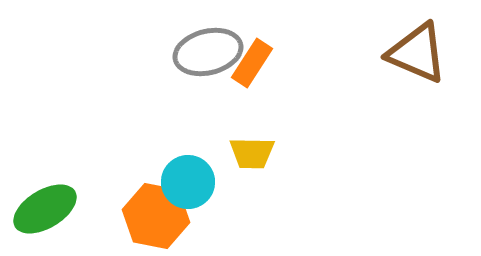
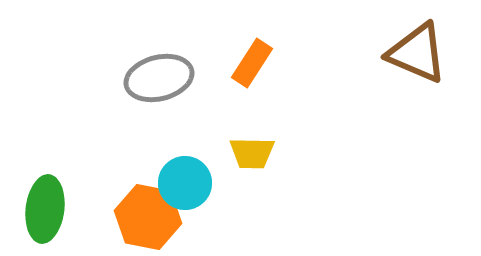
gray ellipse: moved 49 px left, 26 px down
cyan circle: moved 3 px left, 1 px down
green ellipse: rotated 52 degrees counterclockwise
orange hexagon: moved 8 px left, 1 px down
